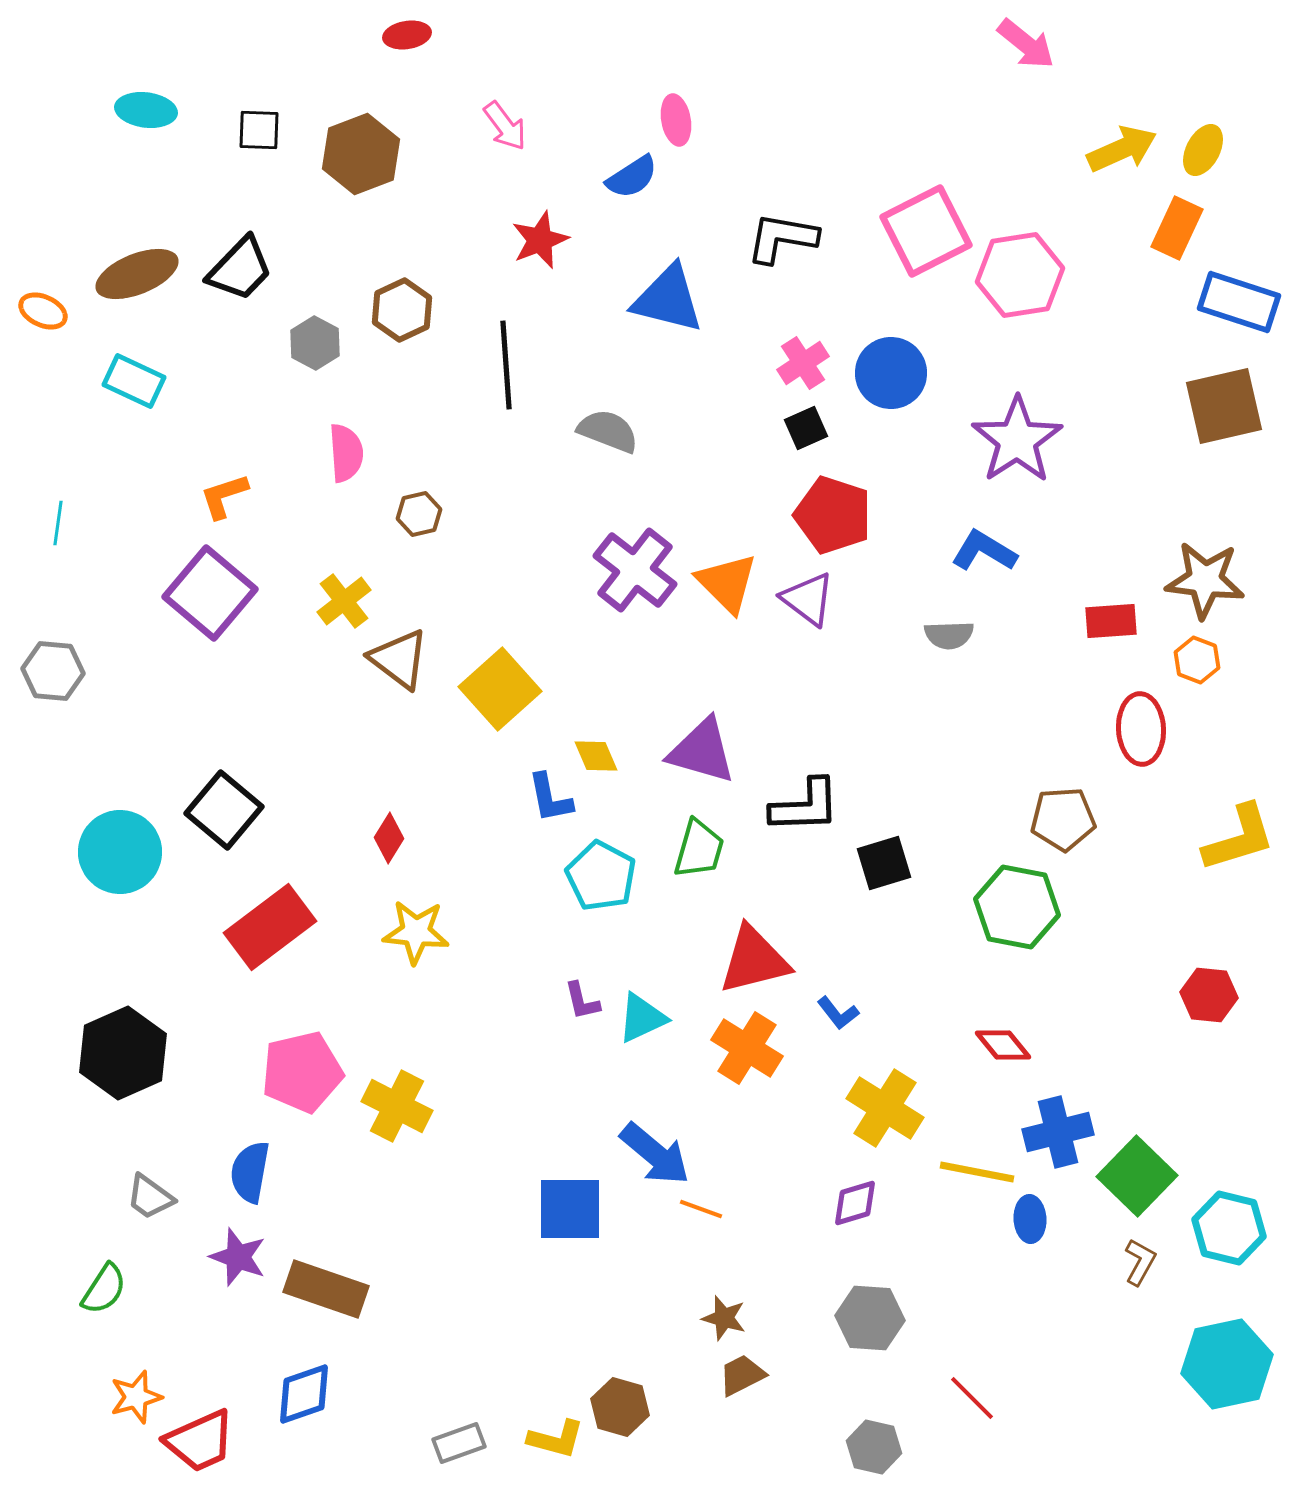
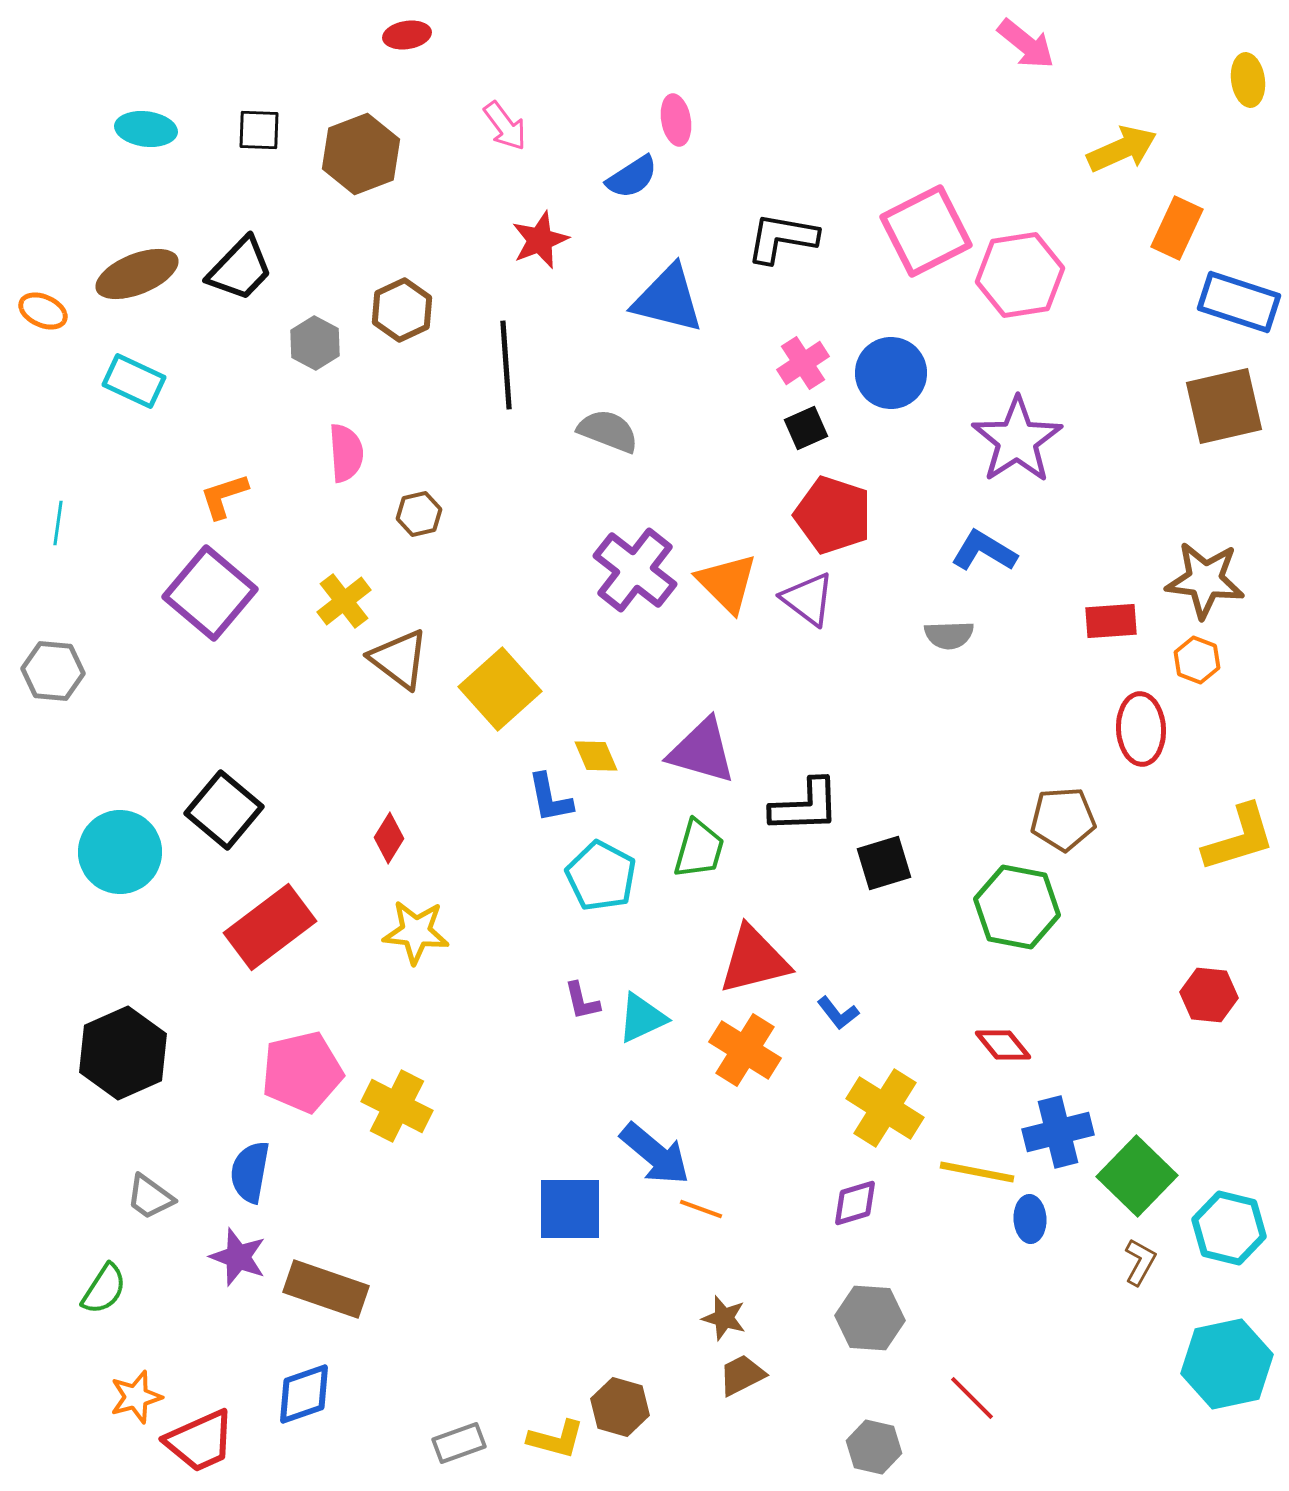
cyan ellipse at (146, 110): moved 19 px down
yellow ellipse at (1203, 150): moved 45 px right, 70 px up; rotated 36 degrees counterclockwise
orange cross at (747, 1048): moved 2 px left, 2 px down
